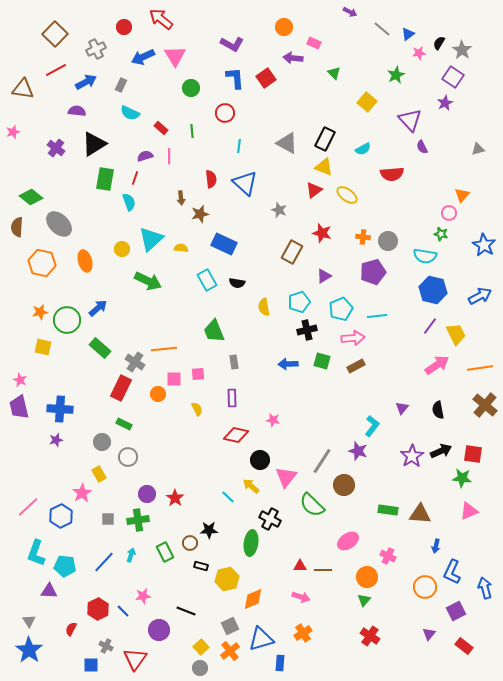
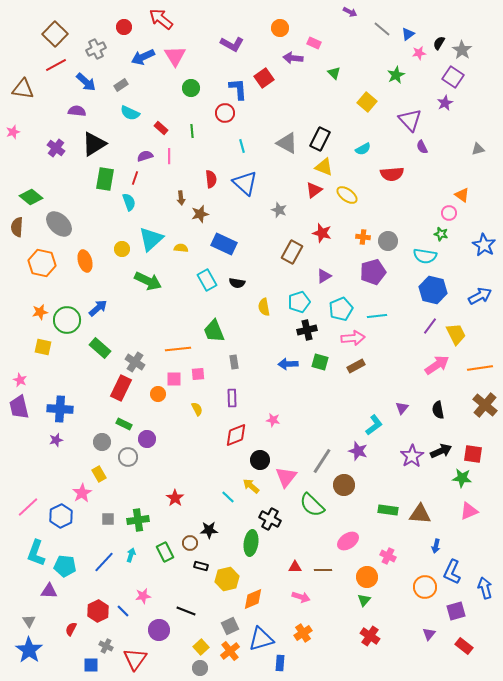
orange circle at (284, 27): moved 4 px left, 1 px down
red line at (56, 70): moved 5 px up
blue L-shape at (235, 78): moved 3 px right, 11 px down
red square at (266, 78): moved 2 px left
blue arrow at (86, 82): rotated 70 degrees clockwise
gray rectangle at (121, 85): rotated 32 degrees clockwise
black rectangle at (325, 139): moved 5 px left
cyan line at (239, 146): moved 3 px right; rotated 24 degrees counterclockwise
orange triangle at (462, 195): rotated 35 degrees counterclockwise
orange line at (164, 349): moved 14 px right
green square at (322, 361): moved 2 px left, 1 px down
cyan L-shape at (372, 426): moved 2 px right, 1 px up; rotated 15 degrees clockwise
red diamond at (236, 435): rotated 35 degrees counterclockwise
purple circle at (147, 494): moved 55 px up
red triangle at (300, 566): moved 5 px left, 1 px down
red hexagon at (98, 609): moved 2 px down
purple square at (456, 611): rotated 12 degrees clockwise
